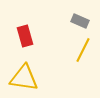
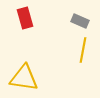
red rectangle: moved 18 px up
yellow line: rotated 15 degrees counterclockwise
